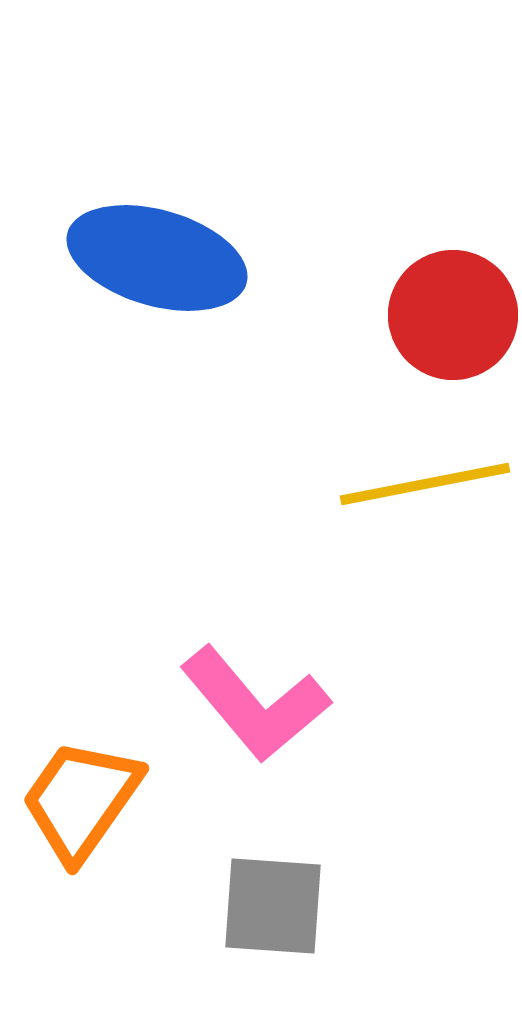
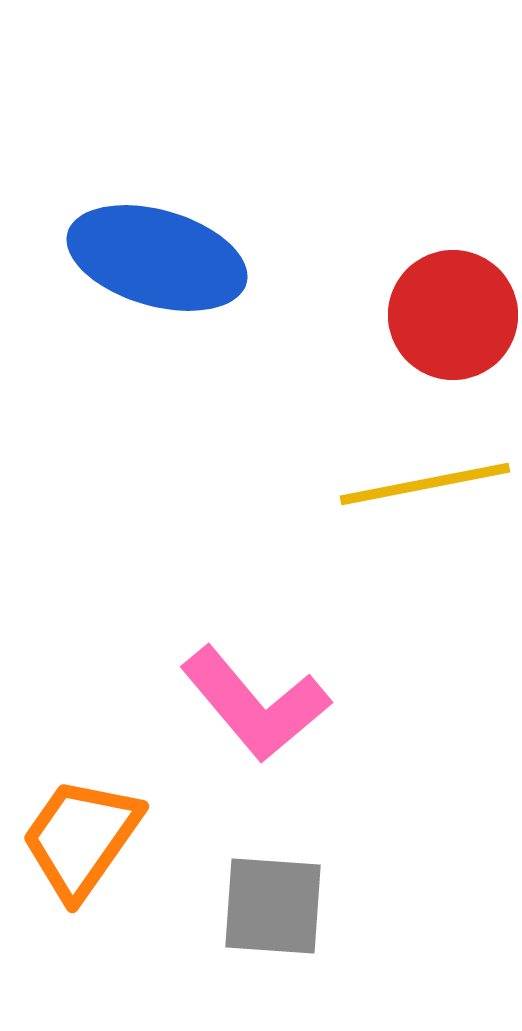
orange trapezoid: moved 38 px down
